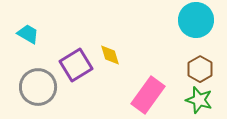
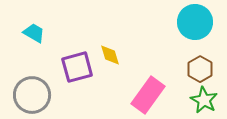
cyan circle: moved 1 px left, 2 px down
cyan trapezoid: moved 6 px right, 1 px up
purple square: moved 1 px right, 2 px down; rotated 16 degrees clockwise
gray circle: moved 6 px left, 8 px down
green star: moved 5 px right; rotated 12 degrees clockwise
